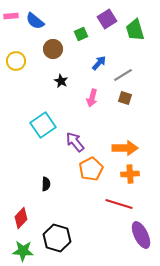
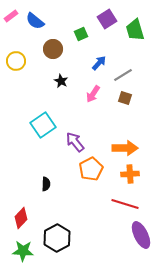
pink rectangle: rotated 32 degrees counterclockwise
pink arrow: moved 1 px right, 4 px up; rotated 18 degrees clockwise
red line: moved 6 px right
black hexagon: rotated 16 degrees clockwise
